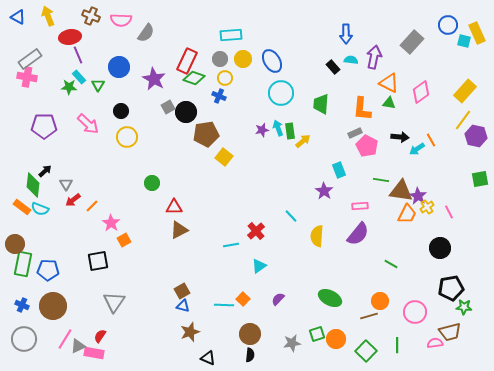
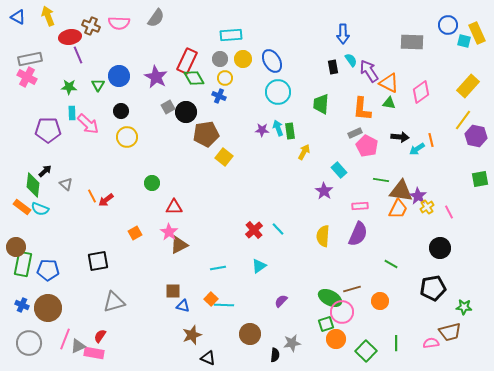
brown cross at (91, 16): moved 10 px down
pink semicircle at (121, 20): moved 2 px left, 3 px down
gray semicircle at (146, 33): moved 10 px right, 15 px up
blue arrow at (346, 34): moved 3 px left
gray rectangle at (412, 42): rotated 50 degrees clockwise
purple arrow at (374, 57): moved 5 px left, 14 px down; rotated 45 degrees counterclockwise
gray rectangle at (30, 59): rotated 25 degrees clockwise
cyan semicircle at (351, 60): rotated 48 degrees clockwise
blue circle at (119, 67): moved 9 px down
black rectangle at (333, 67): rotated 32 degrees clockwise
pink cross at (27, 77): rotated 18 degrees clockwise
cyan rectangle at (79, 77): moved 7 px left, 36 px down; rotated 40 degrees clockwise
green diamond at (194, 78): rotated 40 degrees clockwise
purple star at (154, 79): moved 2 px right, 2 px up
yellow rectangle at (465, 91): moved 3 px right, 5 px up
cyan circle at (281, 93): moved 3 px left, 1 px up
purple pentagon at (44, 126): moved 4 px right, 4 px down
purple star at (262, 130): rotated 16 degrees clockwise
orange line at (431, 140): rotated 16 degrees clockwise
yellow arrow at (303, 141): moved 1 px right, 11 px down; rotated 21 degrees counterclockwise
cyan rectangle at (339, 170): rotated 21 degrees counterclockwise
gray triangle at (66, 184): rotated 16 degrees counterclockwise
red arrow at (73, 200): moved 33 px right
orange line at (92, 206): moved 10 px up; rotated 72 degrees counterclockwise
orange trapezoid at (407, 214): moved 9 px left, 5 px up
cyan line at (291, 216): moved 13 px left, 13 px down
pink star at (111, 223): moved 58 px right, 9 px down
brown triangle at (179, 230): moved 15 px down
red cross at (256, 231): moved 2 px left, 1 px up
purple semicircle at (358, 234): rotated 15 degrees counterclockwise
yellow semicircle at (317, 236): moved 6 px right
orange square at (124, 240): moved 11 px right, 7 px up
brown circle at (15, 244): moved 1 px right, 3 px down
cyan line at (231, 245): moved 13 px left, 23 px down
black pentagon at (451, 288): moved 18 px left
brown square at (182, 291): moved 9 px left; rotated 28 degrees clockwise
orange square at (243, 299): moved 32 px left
purple semicircle at (278, 299): moved 3 px right, 2 px down
gray triangle at (114, 302): rotated 40 degrees clockwise
brown circle at (53, 306): moved 5 px left, 2 px down
pink circle at (415, 312): moved 73 px left
brown line at (369, 316): moved 17 px left, 27 px up
brown star at (190, 332): moved 2 px right, 3 px down
green square at (317, 334): moved 9 px right, 10 px up
gray circle at (24, 339): moved 5 px right, 4 px down
pink line at (65, 339): rotated 10 degrees counterclockwise
pink semicircle at (435, 343): moved 4 px left
green line at (397, 345): moved 1 px left, 2 px up
black semicircle at (250, 355): moved 25 px right
